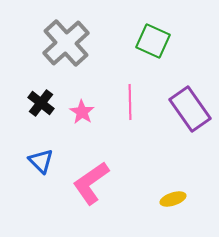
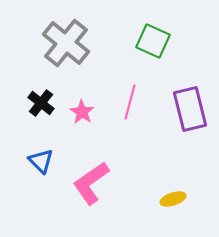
gray cross: rotated 9 degrees counterclockwise
pink line: rotated 16 degrees clockwise
purple rectangle: rotated 21 degrees clockwise
